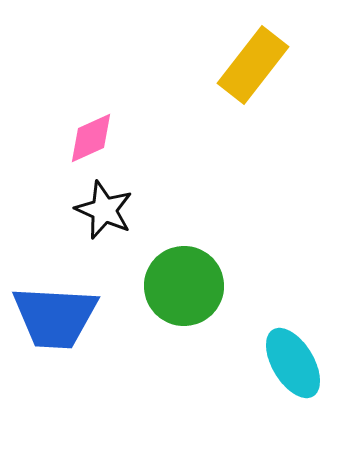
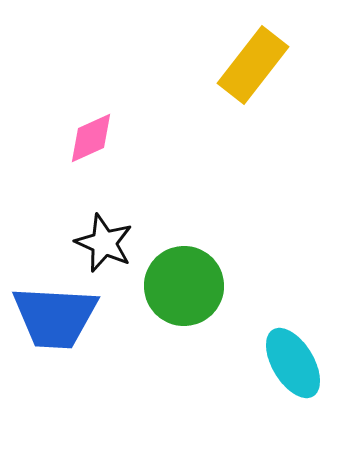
black star: moved 33 px down
